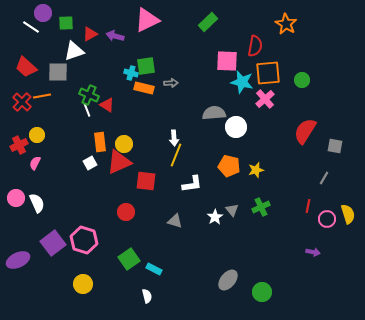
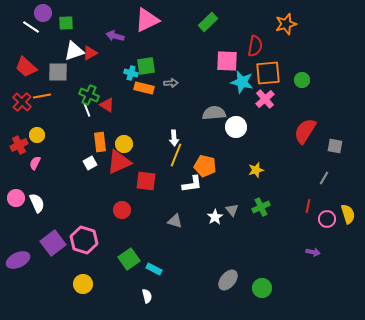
orange star at (286, 24): rotated 25 degrees clockwise
red triangle at (90, 34): moved 19 px down
orange pentagon at (229, 166): moved 24 px left
red circle at (126, 212): moved 4 px left, 2 px up
green circle at (262, 292): moved 4 px up
